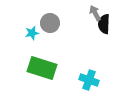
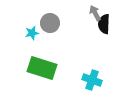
cyan cross: moved 3 px right
